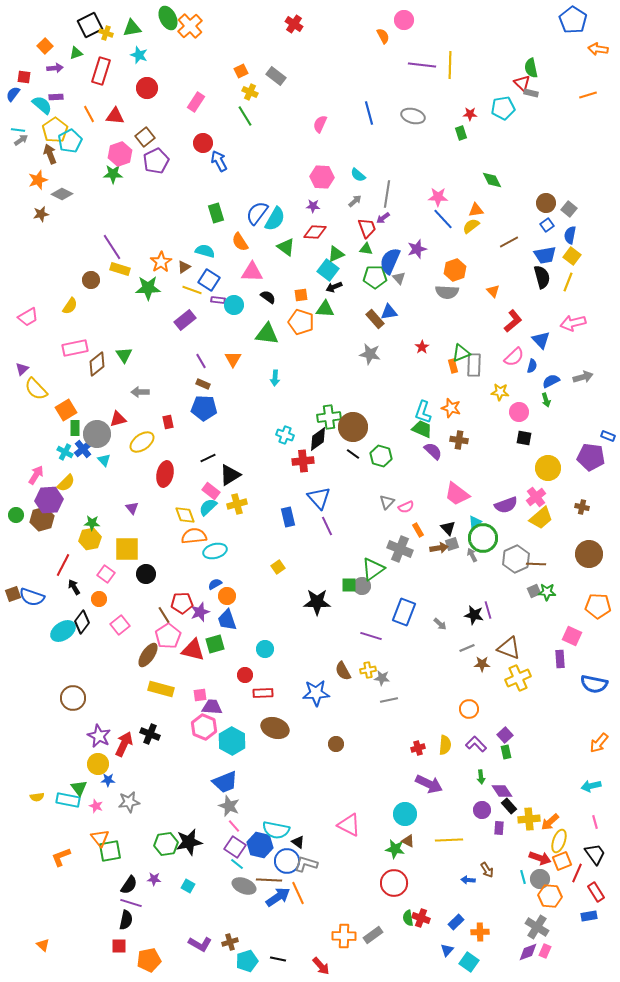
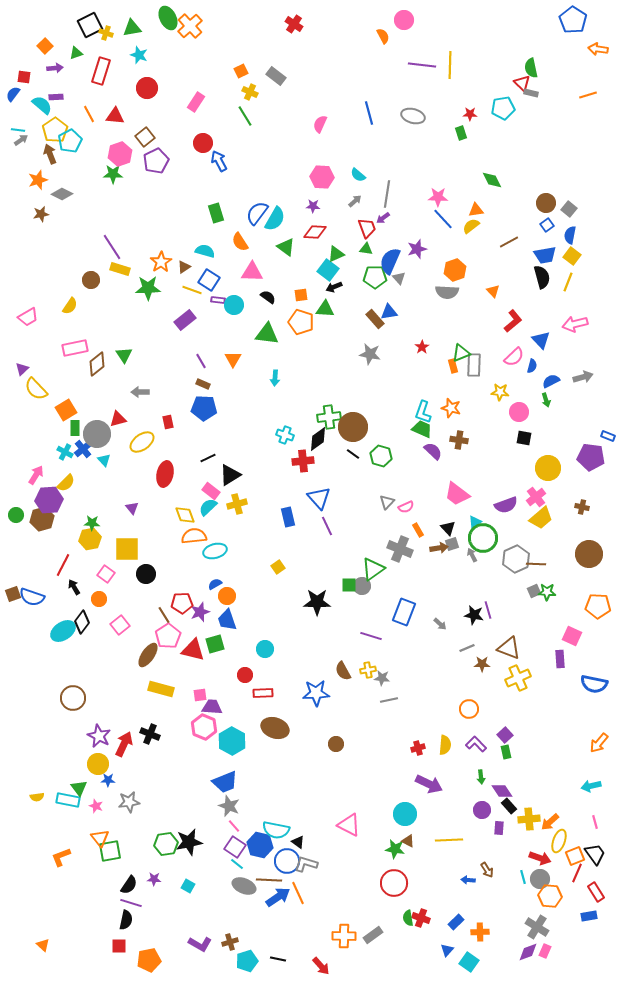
pink arrow at (573, 323): moved 2 px right, 1 px down
orange square at (562, 861): moved 13 px right, 5 px up
